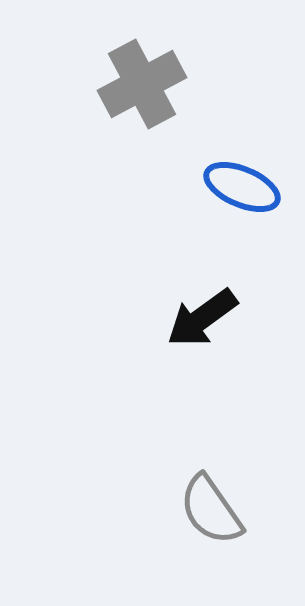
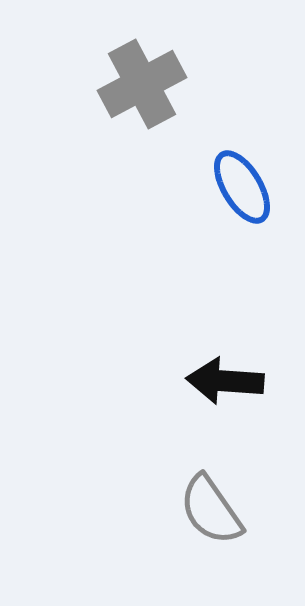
blue ellipse: rotated 36 degrees clockwise
black arrow: moved 23 px right, 63 px down; rotated 40 degrees clockwise
